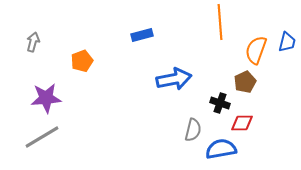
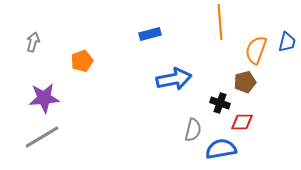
blue rectangle: moved 8 px right, 1 px up
brown pentagon: rotated 10 degrees clockwise
purple star: moved 2 px left
red diamond: moved 1 px up
